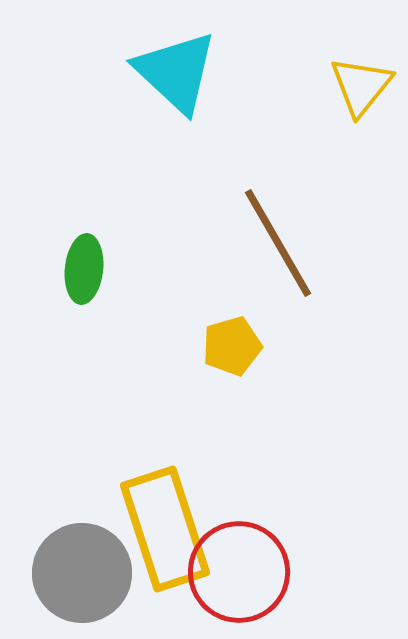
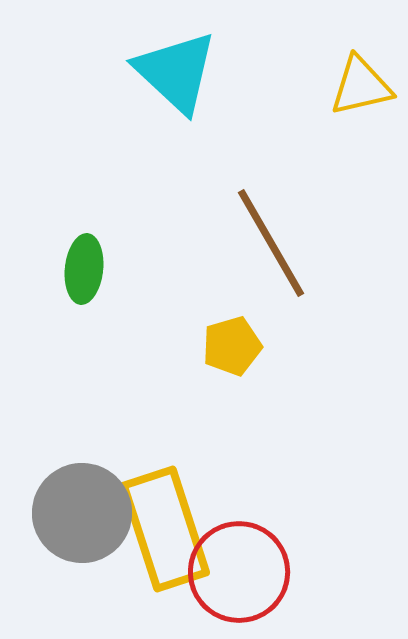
yellow triangle: rotated 38 degrees clockwise
brown line: moved 7 px left
gray circle: moved 60 px up
